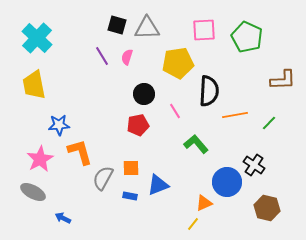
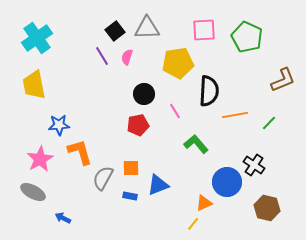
black square: moved 2 px left, 6 px down; rotated 36 degrees clockwise
cyan cross: rotated 12 degrees clockwise
brown L-shape: rotated 20 degrees counterclockwise
